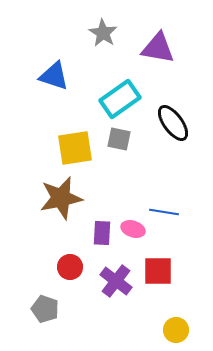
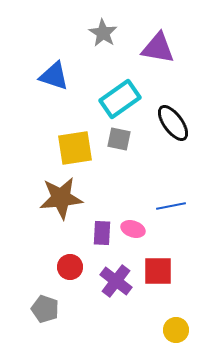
brown star: rotated 6 degrees clockwise
blue line: moved 7 px right, 6 px up; rotated 20 degrees counterclockwise
